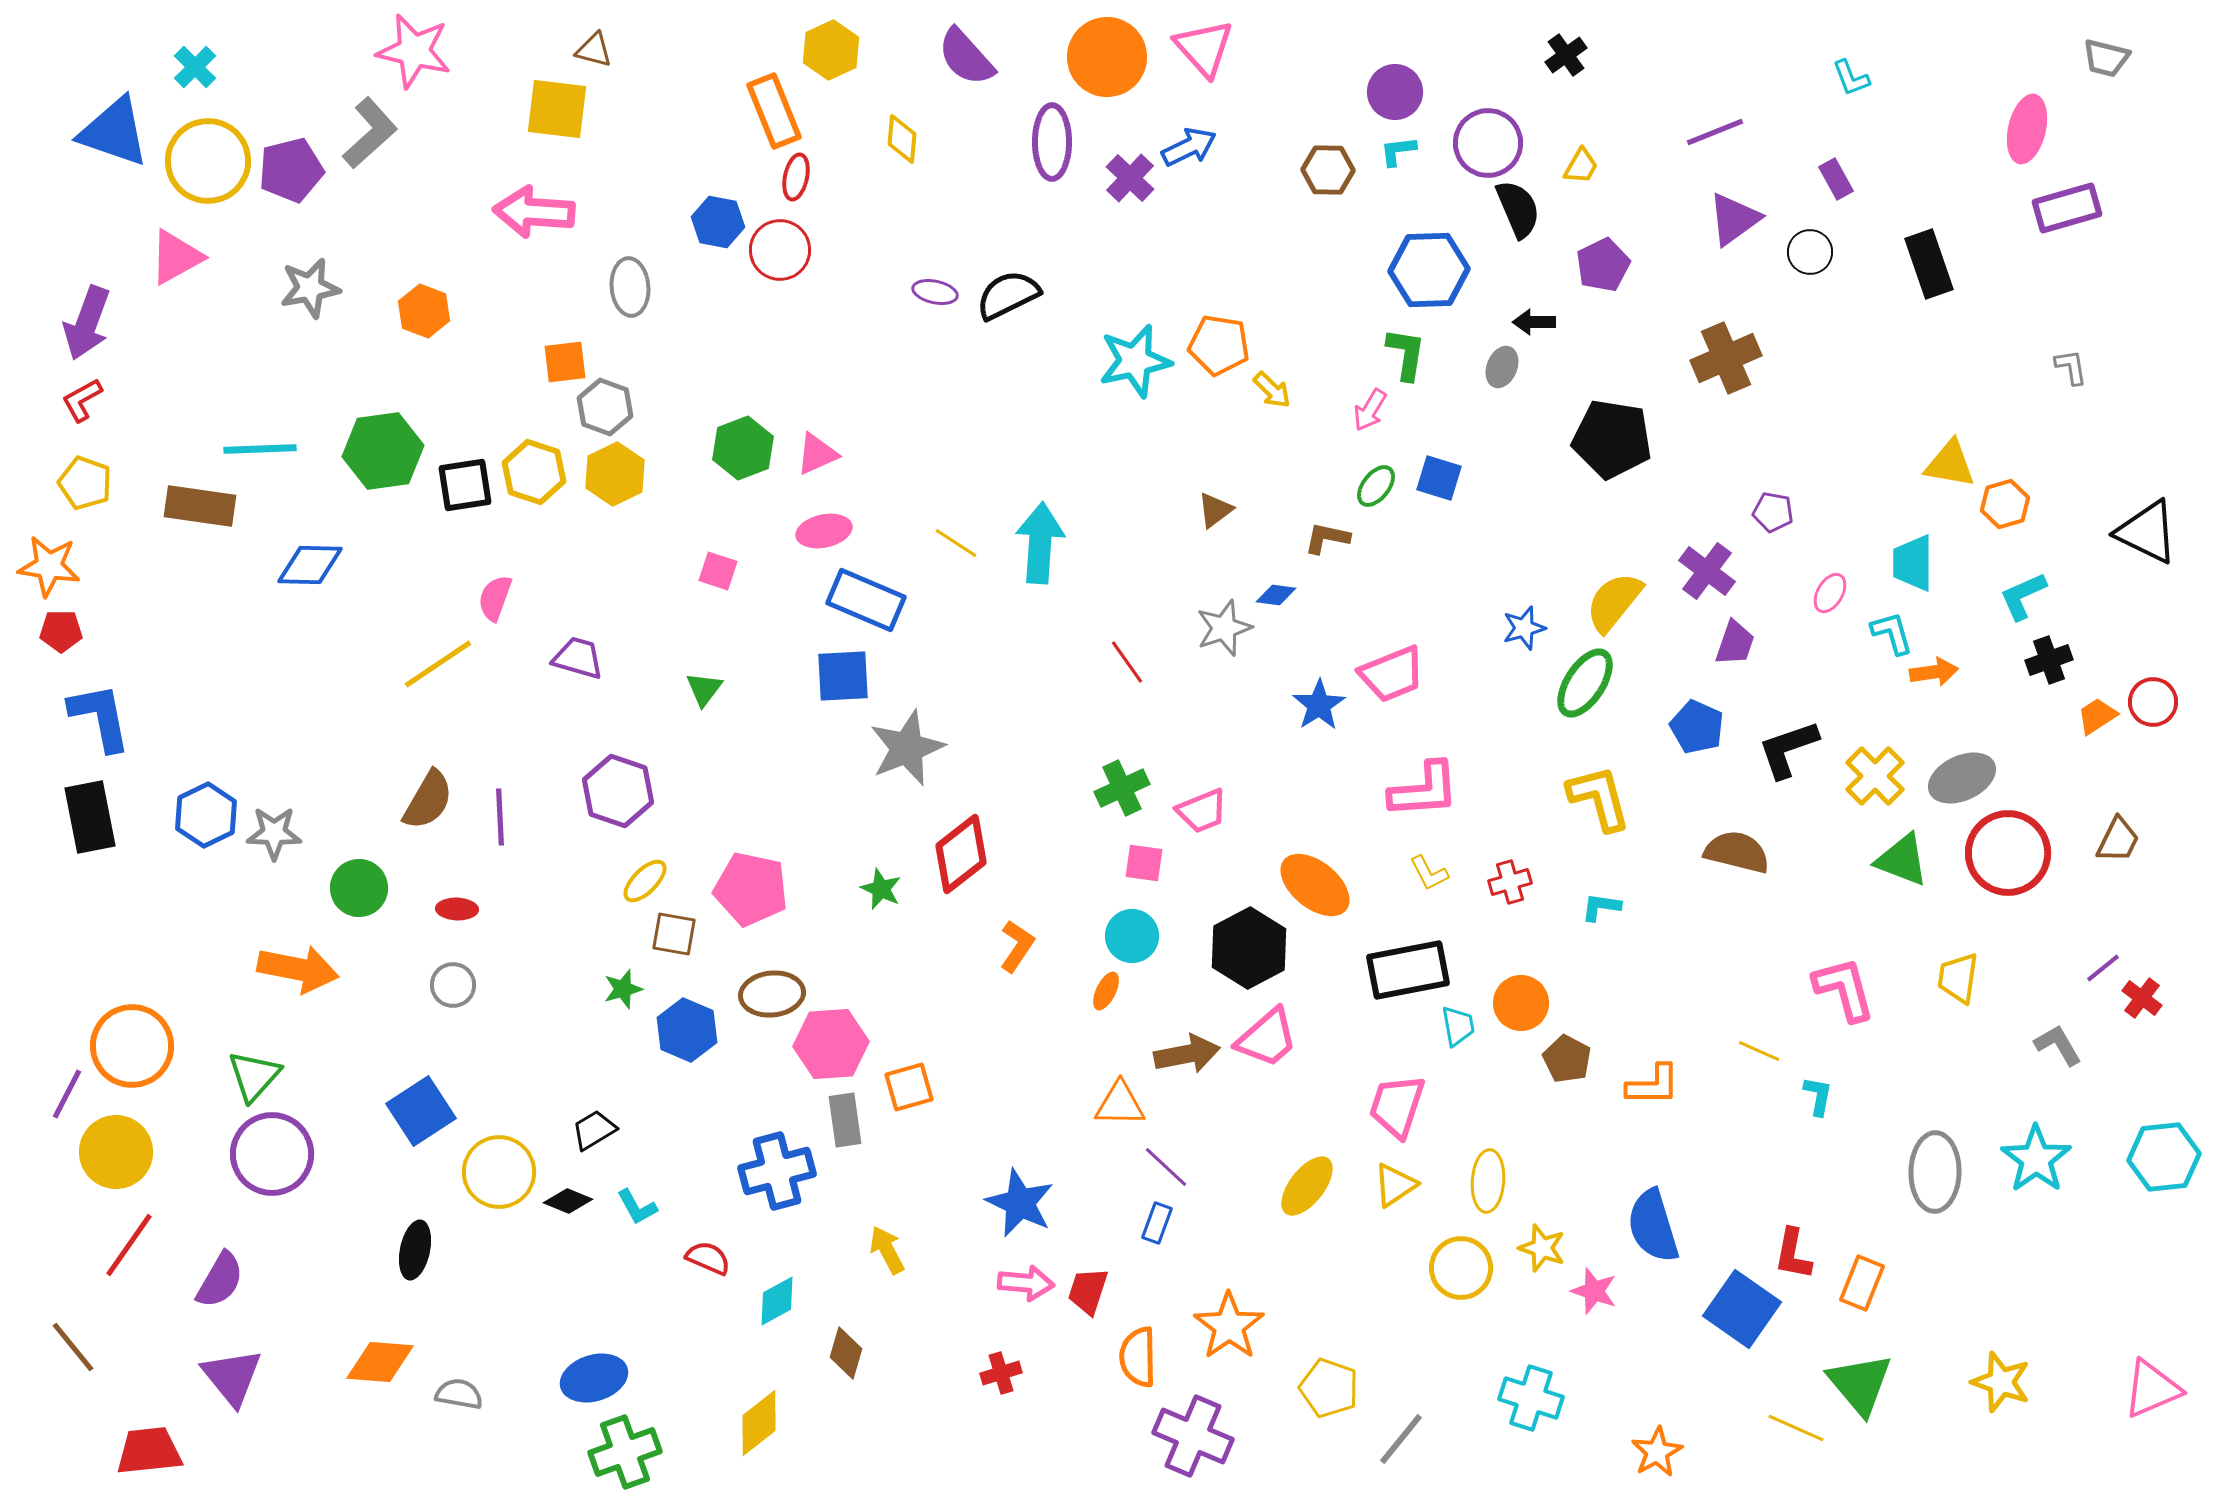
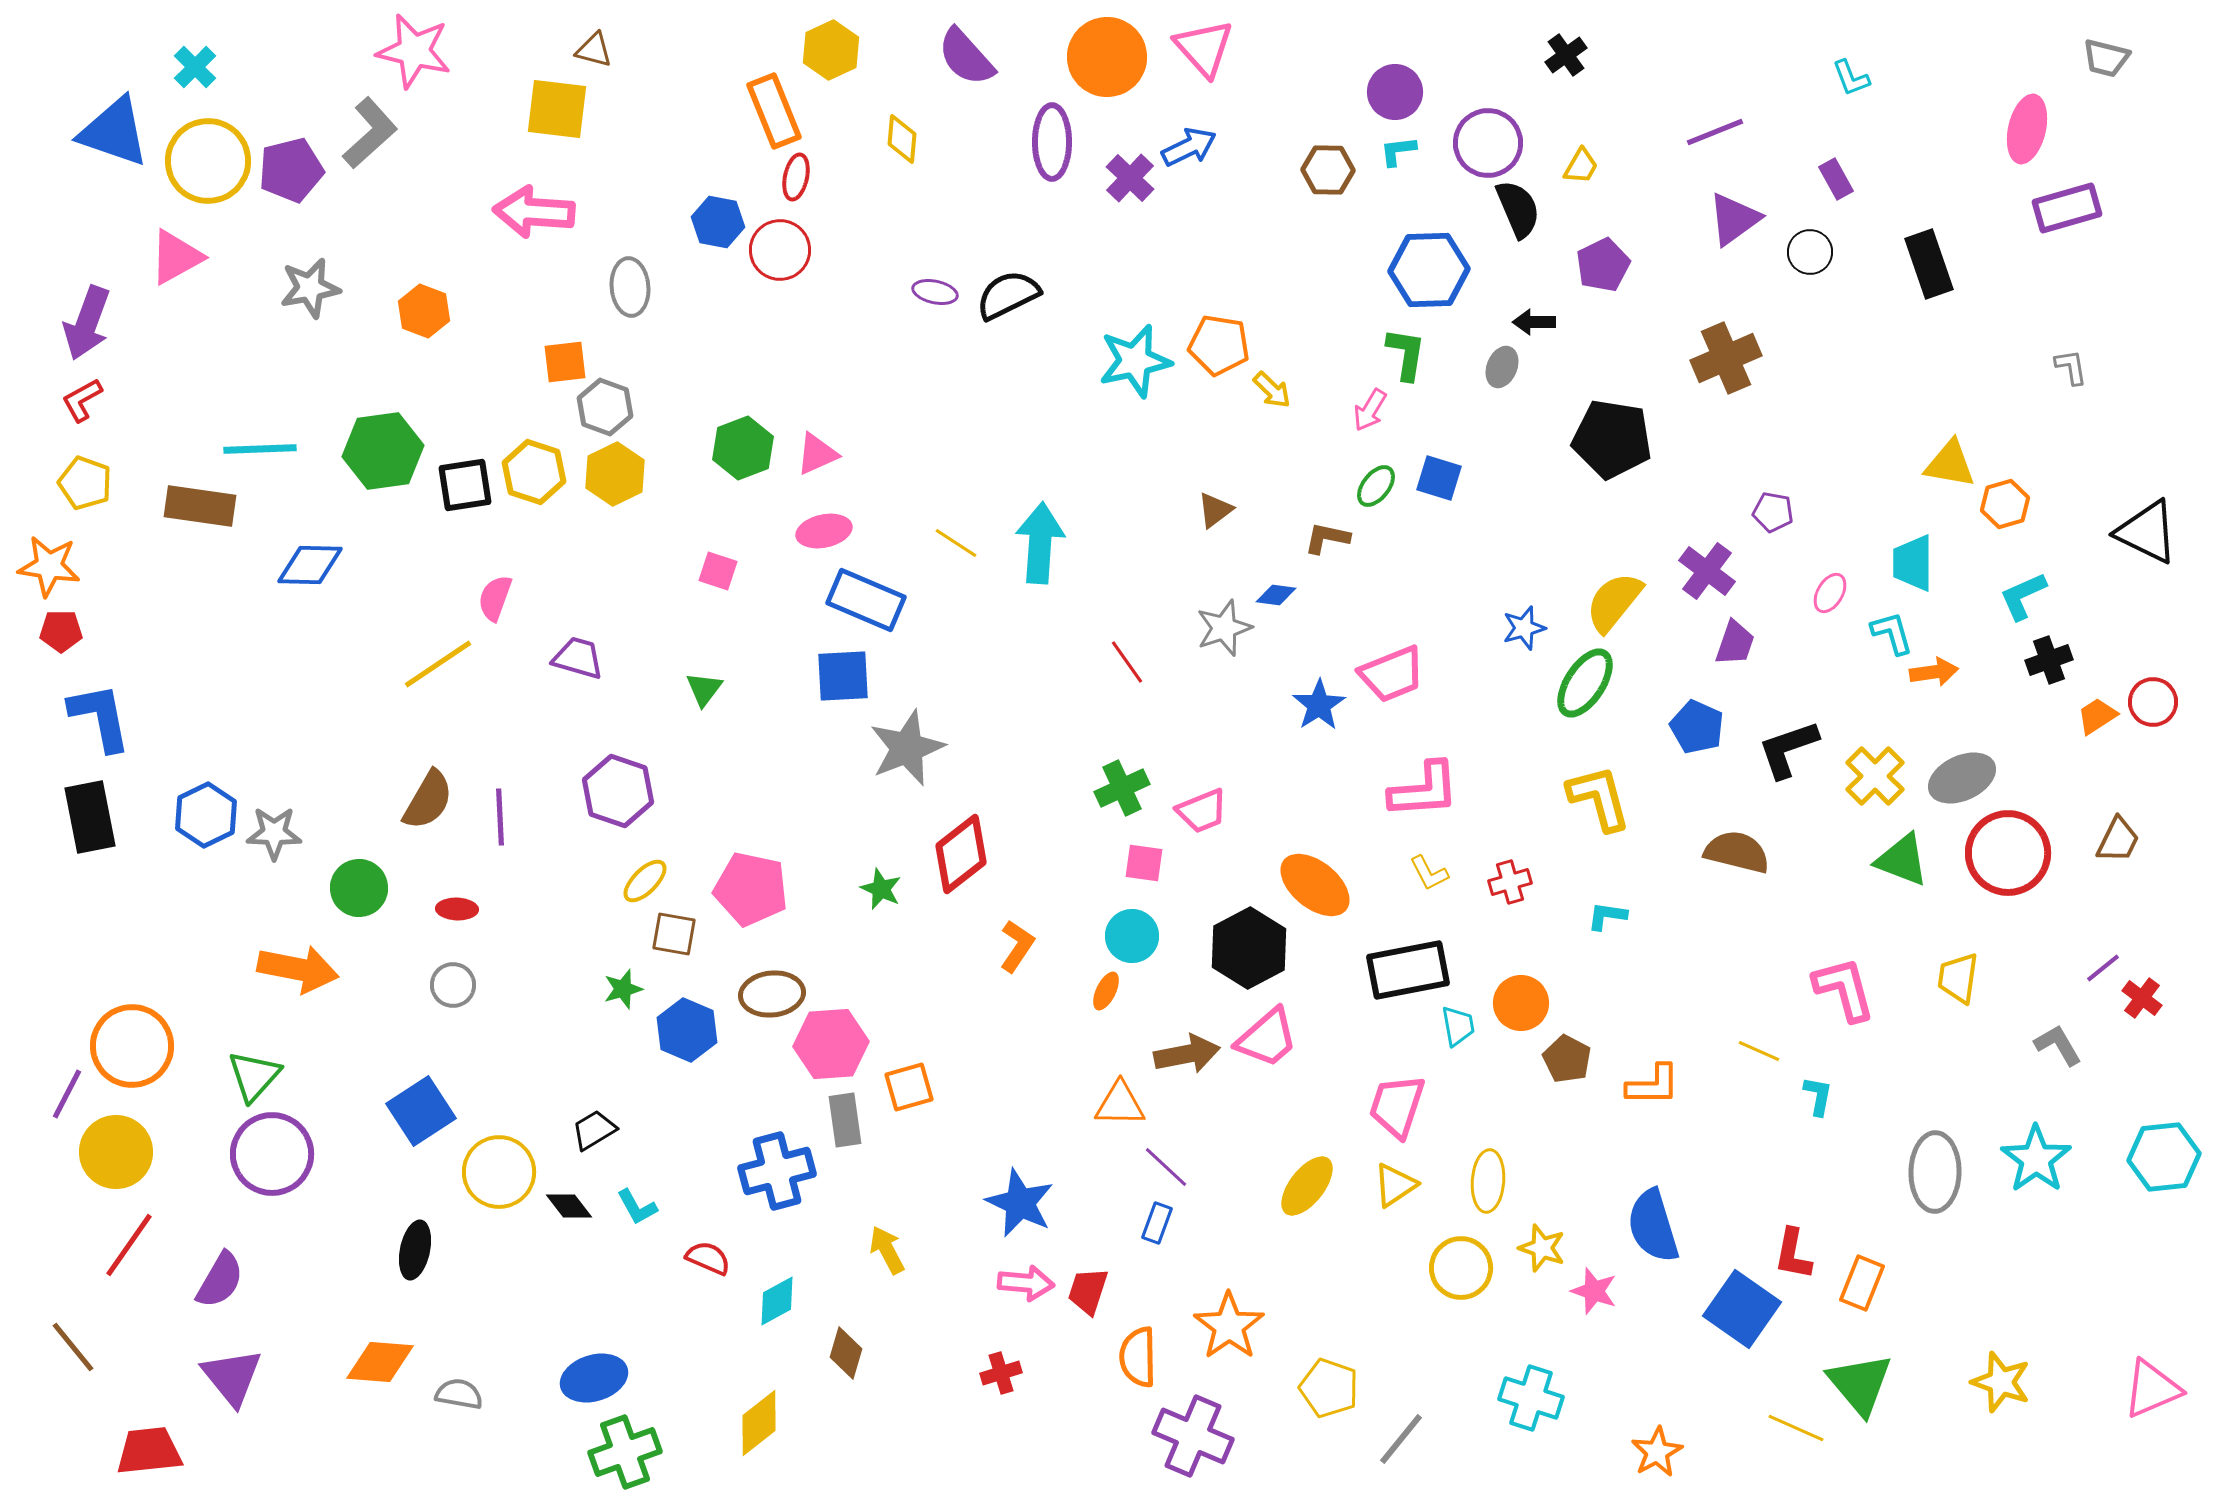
cyan L-shape at (1601, 907): moved 6 px right, 9 px down
black diamond at (568, 1201): moved 1 px right, 5 px down; rotated 30 degrees clockwise
